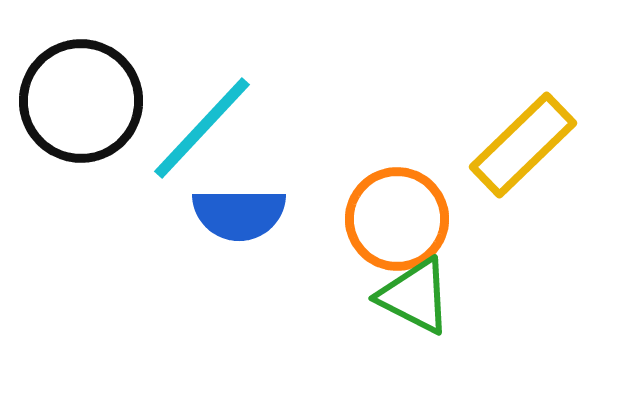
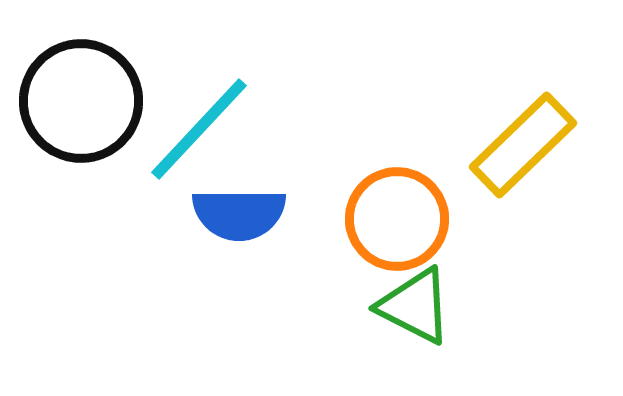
cyan line: moved 3 px left, 1 px down
green triangle: moved 10 px down
